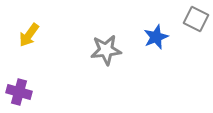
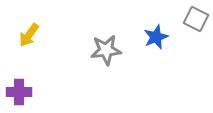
purple cross: rotated 15 degrees counterclockwise
